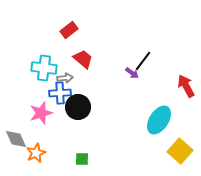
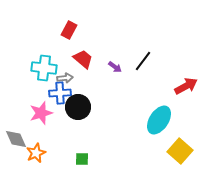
red rectangle: rotated 24 degrees counterclockwise
purple arrow: moved 17 px left, 6 px up
red arrow: rotated 90 degrees clockwise
